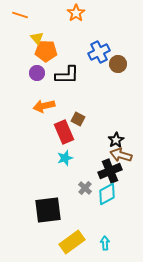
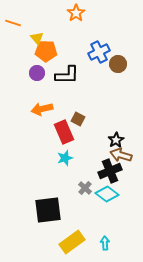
orange line: moved 7 px left, 8 px down
orange arrow: moved 2 px left, 3 px down
cyan diamond: rotated 65 degrees clockwise
